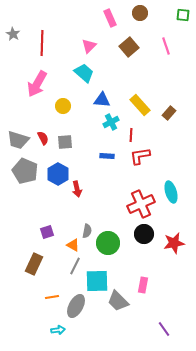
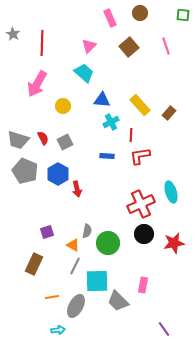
gray square at (65, 142): rotated 21 degrees counterclockwise
